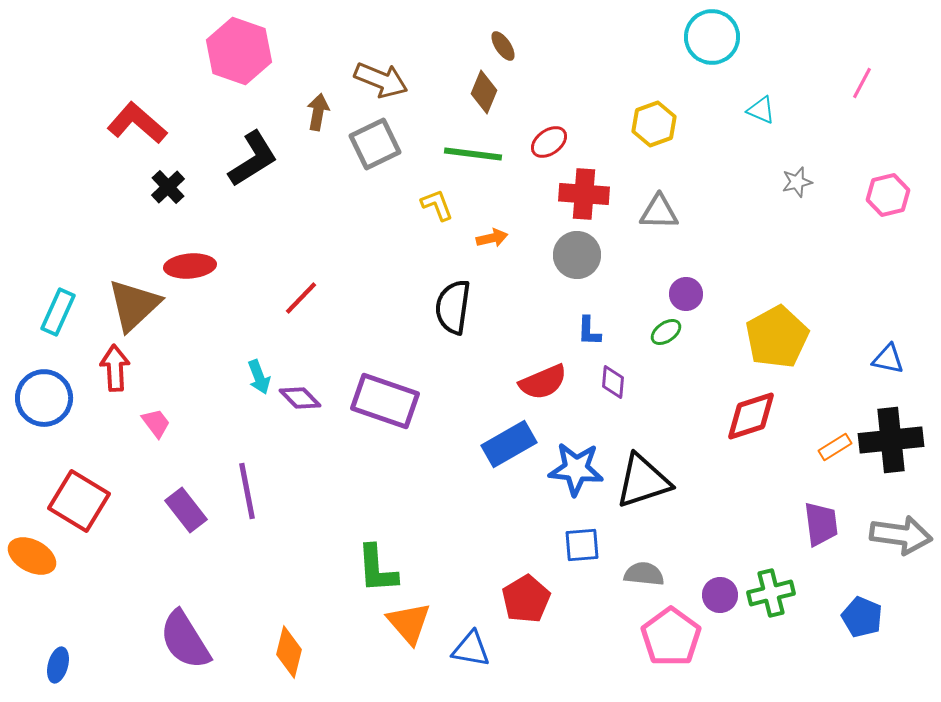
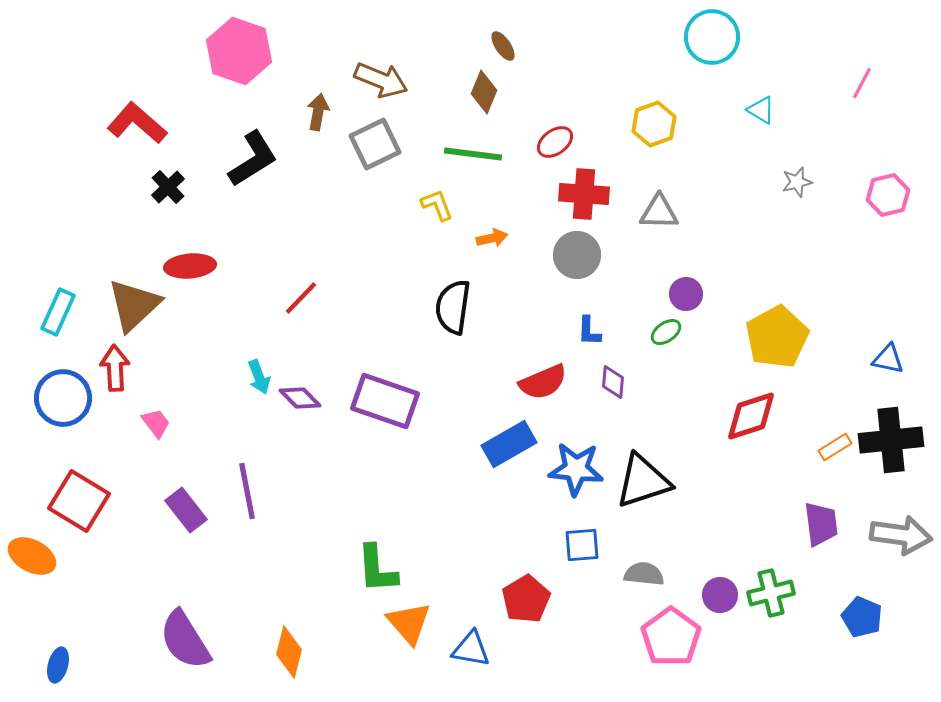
cyan triangle at (761, 110): rotated 8 degrees clockwise
red ellipse at (549, 142): moved 6 px right
blue circle at (44, 398): moved 19 px right
